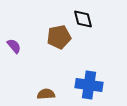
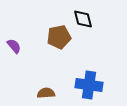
brown semicircle: moved 1 px up
